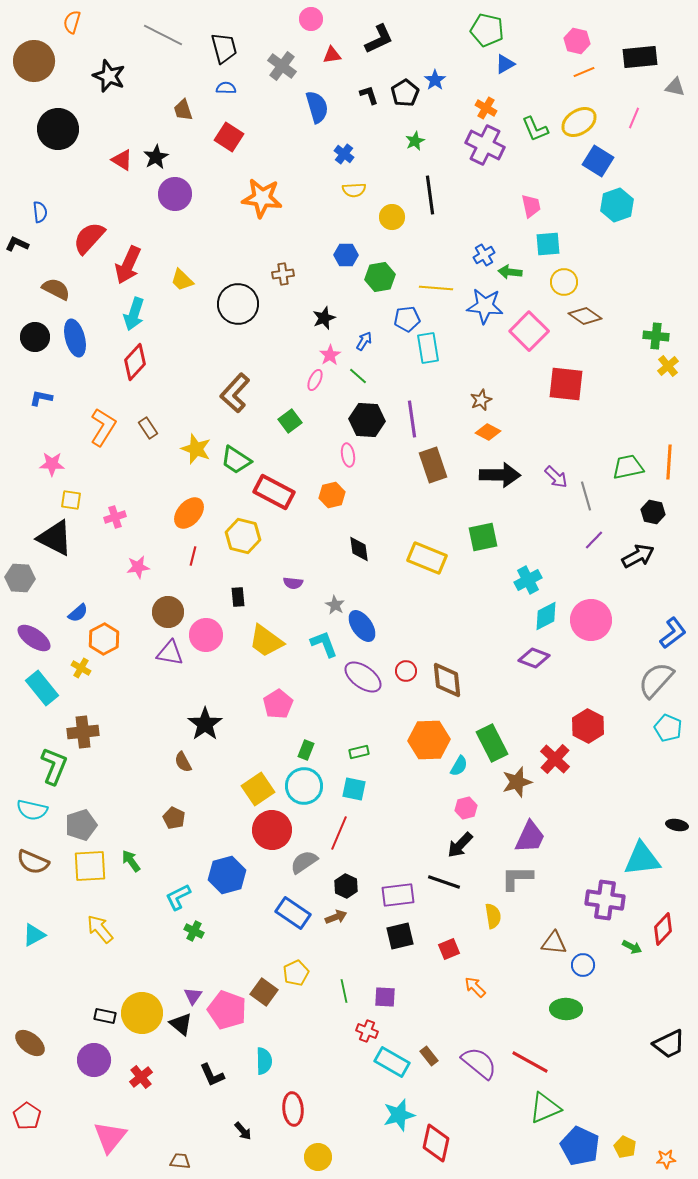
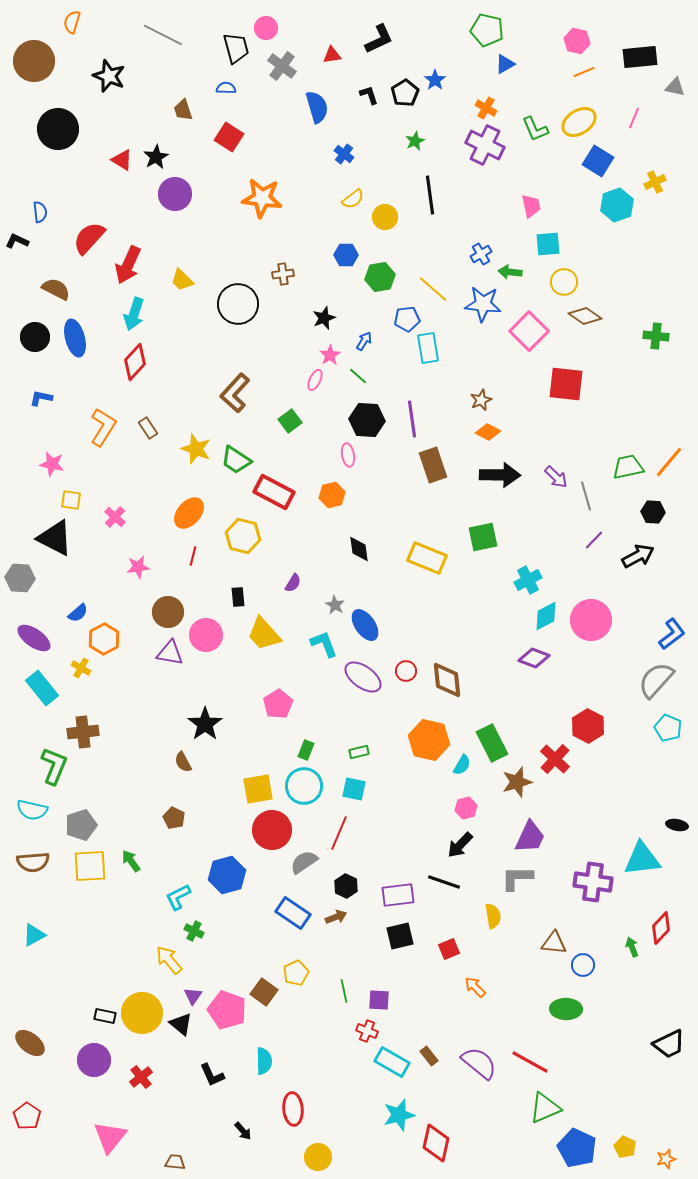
pink circle at (311, 19): moved 45 px left, 9 px down
black trapezoid at (224, 48): moved 12 px right
yellow semicircle at (354, 190): moved 1 px left, 9 px down; rotated 35 degrees counterclockwise
yellow circle at (392, 217): moved 7 px left
black L-shape at (17, 244): moved 3 px up
blue cross at (484, 255): moved 3 px left, 1 px up
yellow line at (436, 288): moved 3 px left, 1 px down; rotated 36 degrees clockwise
blue star at (485, 306): moved 2 px left, 2 px up
yellow cross at (668, 366): moved 13 px left, 184 px up; rotated 15 degrees clockwise
orange line at (669, 462): rotated 36 degrees clockwise
pink star at (52, 464): rotated 10 degrees clockwise
black hexagon at (653, 512): rotated 10 degrees counterclockwise
pink cross at (115, 517): rotated 30 degrees counterclockwise
purple semicircle at (293, 583): rotated 66 degrees counterclockwise
blue ellipse at (362, 626): moved 3 px right, 1 px up
blue L-shape at (673, 633): moved 1 px left, 1 px down
yellow trapezoid at (266, 641): moved 2 px left, 7 px up; rotated 12 degrees clockwise
orange hexagon at (429, 740): rotated 15 degrees clockwise
cyan semicircle at (459, 766): moved 3 px right, 1 px up
yellow square at (258, 789): rotated 24 degrees clockwise
brown semicircle at (33, 862): rotated 28 degrees counterclockwise
purple cross at (605, 900): moved 12 px left, 18 px up
yellow arrow at (100, 929): moved 69 px right, 31 px down
red diamond at (663, 929): moved 2 px left, 1 px up
green arrow at (632, 947): rotated 138 degrees counterclockwise
purple square at (385, 997): moved 6 px left, 3 px down
blue pentagon at (580, 1146): moved 3 px left, 2 px down
orange star at (666, 1159): rotated 12 degrees counterclockwise
brown trapezoid at (180, 1161): moved 5 px left, 1 px down
